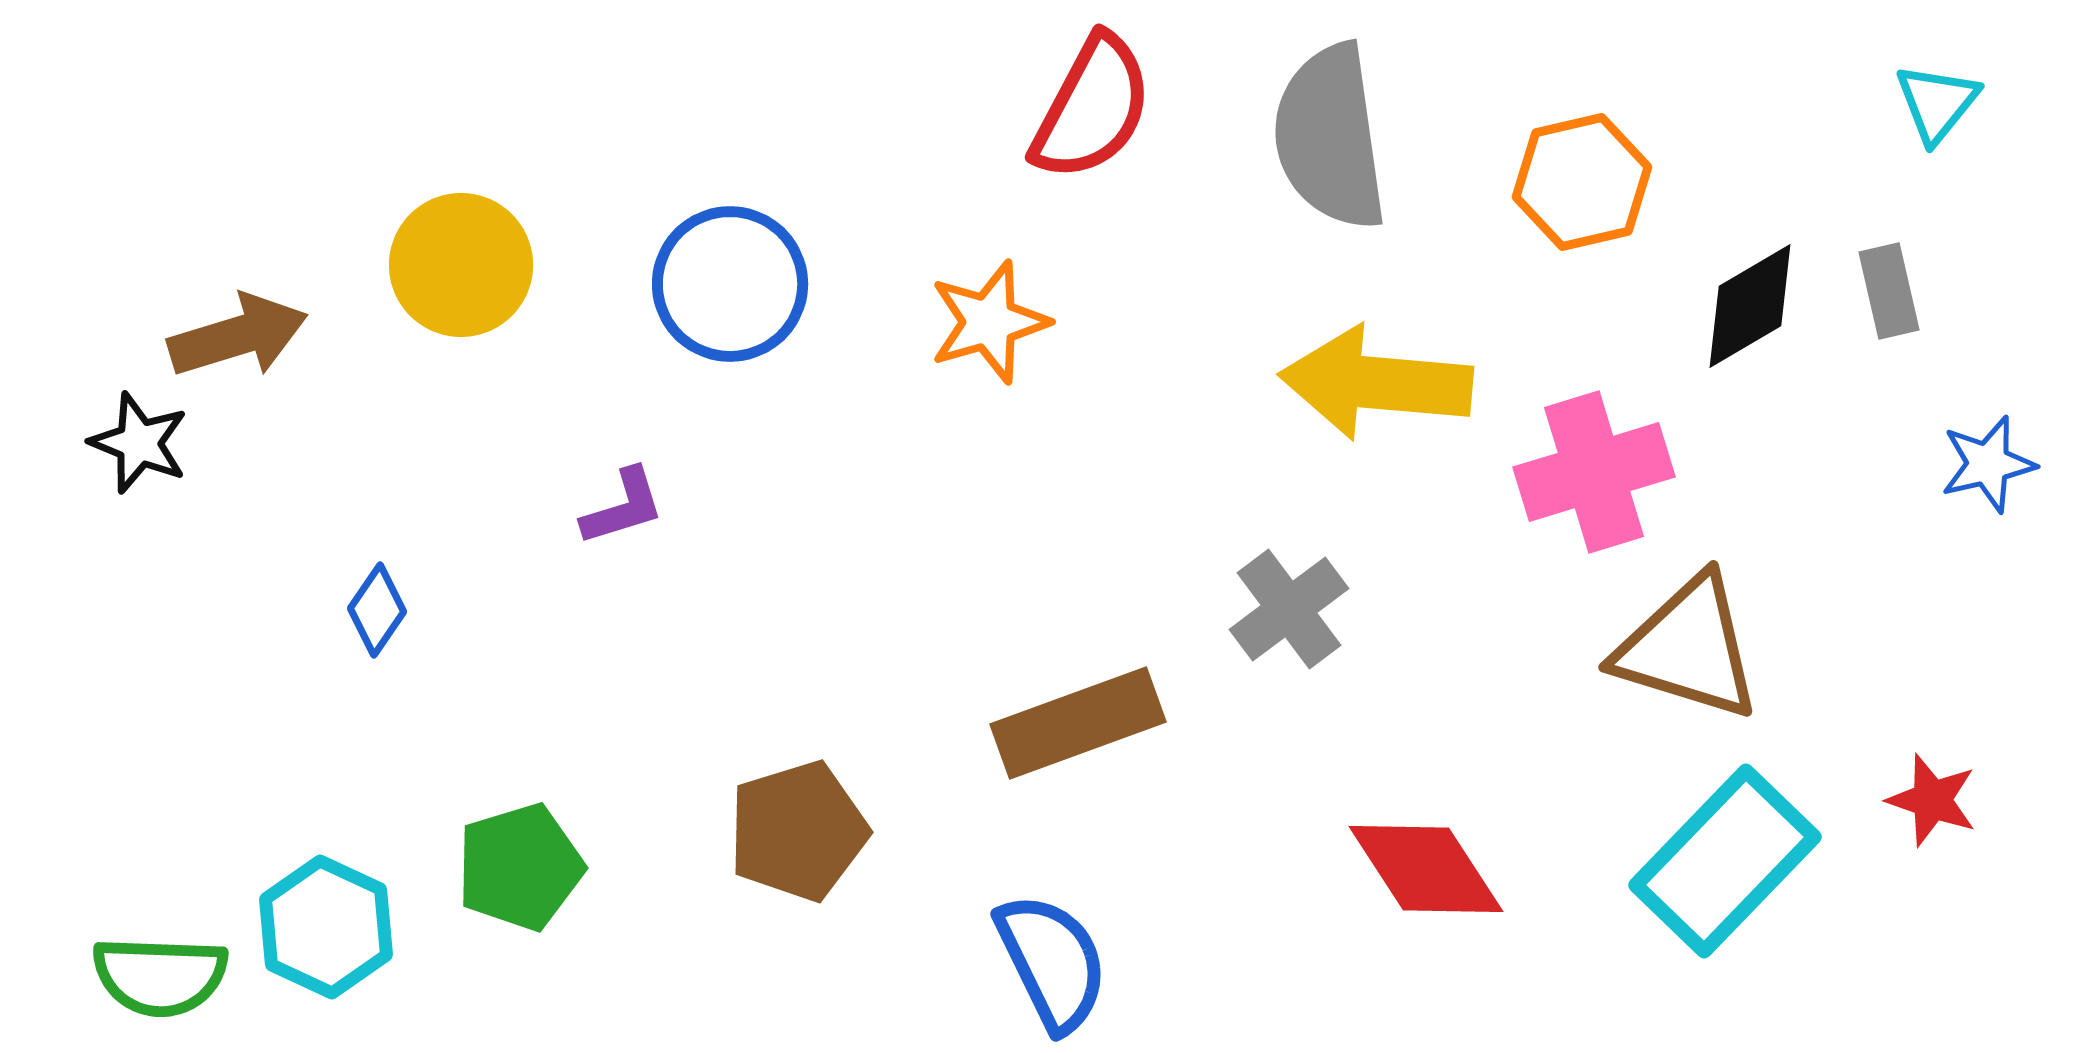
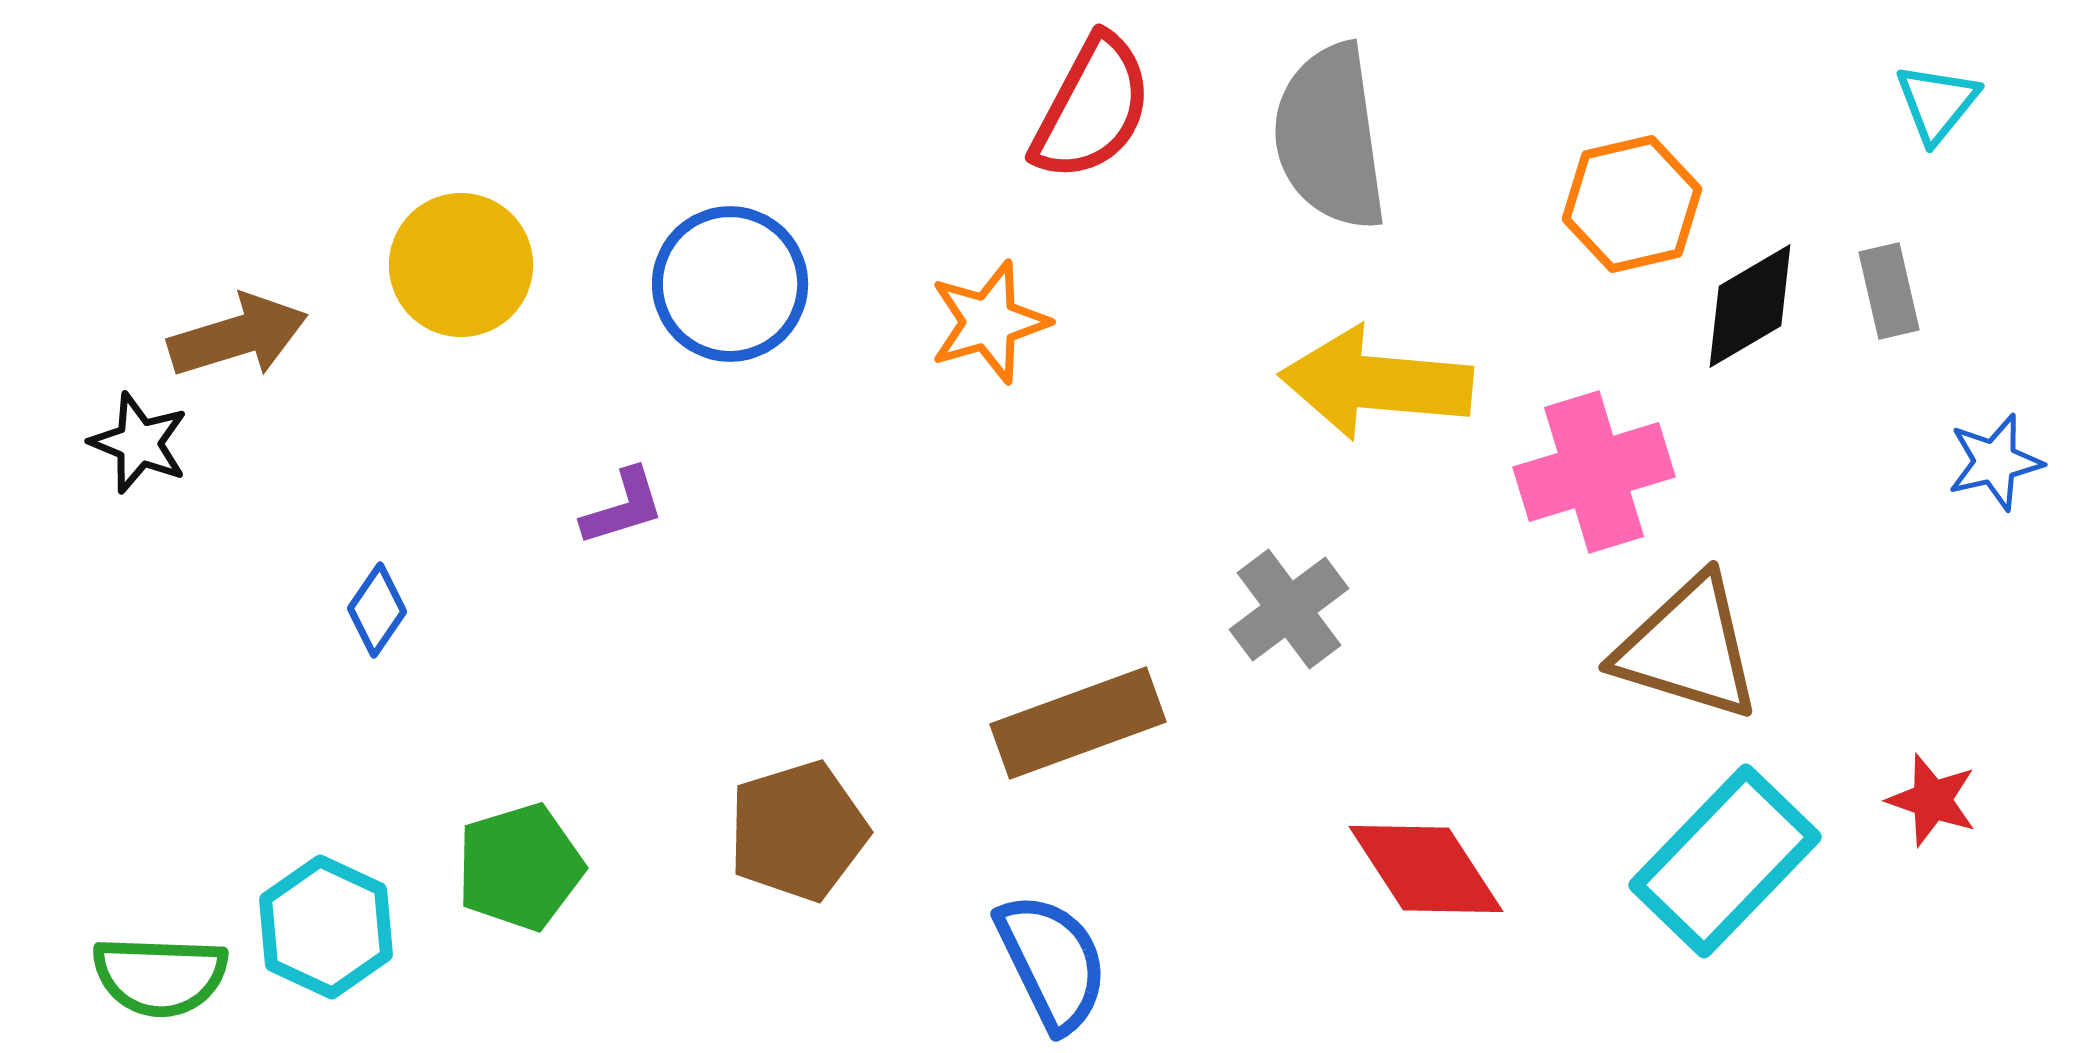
orange hexagon: moved 50 px right, 22 px down
blue star: moved 7 px right, 2 px up
